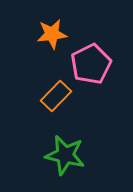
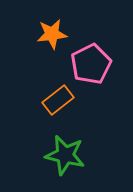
orange rectangle: moved 2 px right, 4 px down; rotated 8 degrees clockwise
